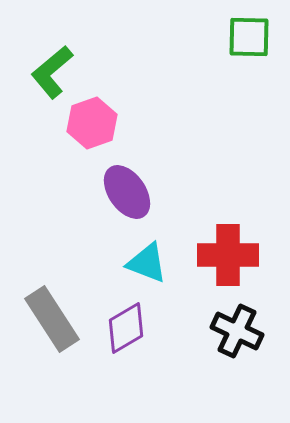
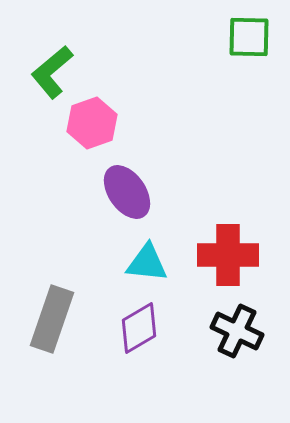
cyan triangle: rotated 15 degrees counterclockwise
gray rectangle: rotated 52 degrees clockwise
purple diamond: moved 13 px right
